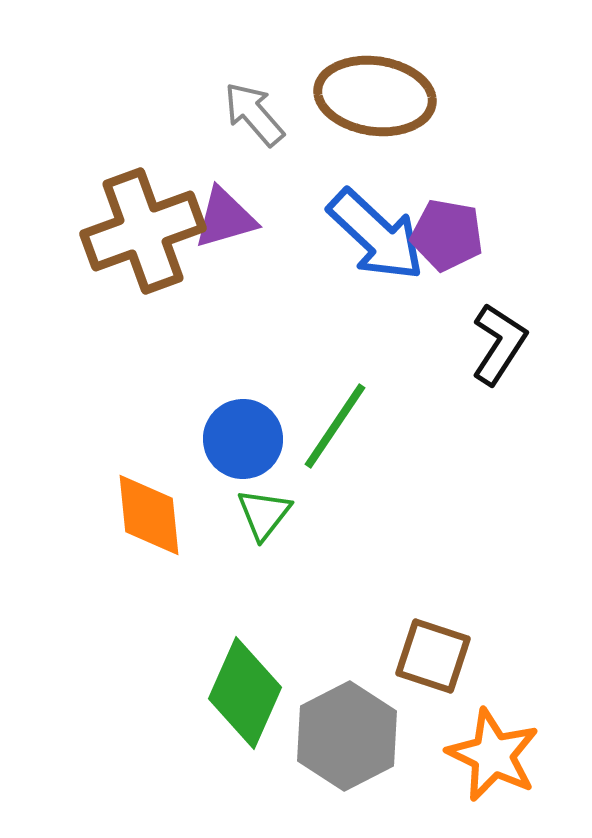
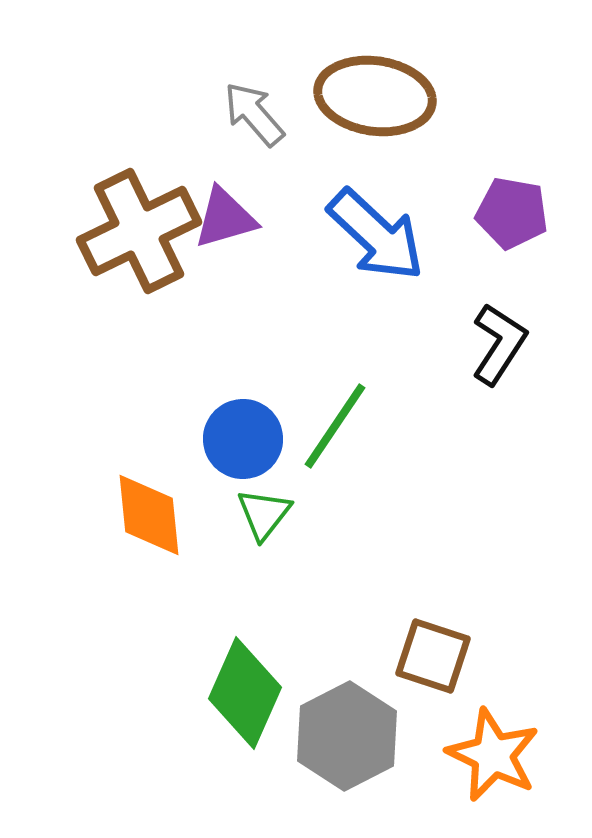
brown cross: moved 4 px left; rotated 6 degrees counterclockwise
purple pentagon: moved 65 px right, 22 px up
